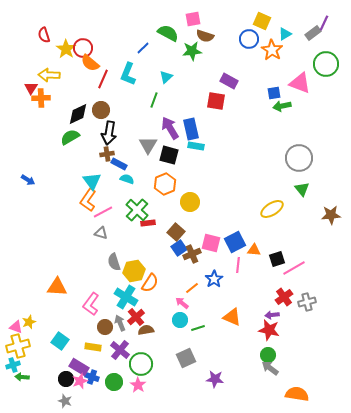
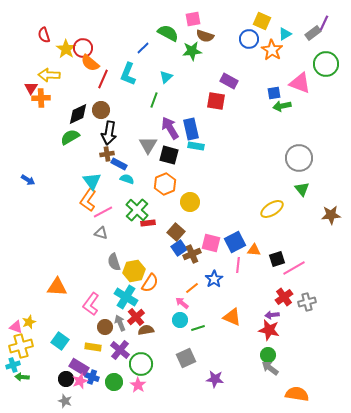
yellow cross at (18, 346): moved 3 px right
